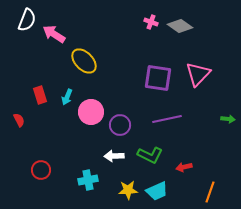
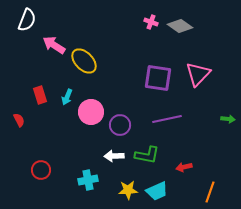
pink arrow: moved 11 px down
green L-shape: moved 3 px left; rotated 15 degrees counterclockwise
